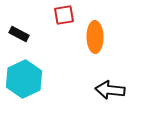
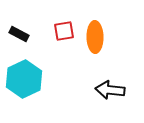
red square: moved 16 px down
